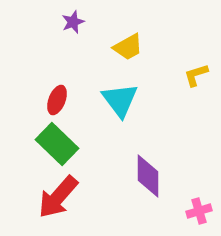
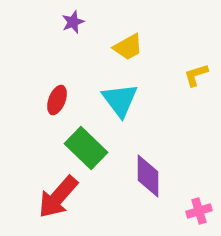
green rectangle: moved 29 px right, 4 px down
